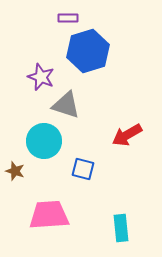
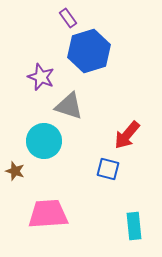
purple rectangle: rotated 54 degrees clockwise
blue hexagon: moved 1 px right
gray triangle: moved 3 px right, 1 px down
red arrow: rotated 20 degrees counterclockwise
blue square: moved 25 px right
pink trapezoid: moved 1 px left, 1 px up
cyan rectangle: moved 13 px right, 2 px up
